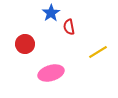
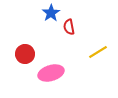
red circle: moved 10 px down
